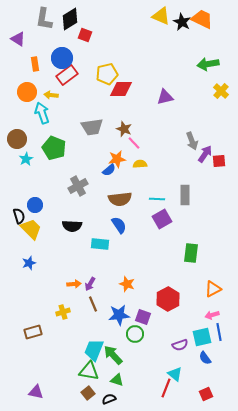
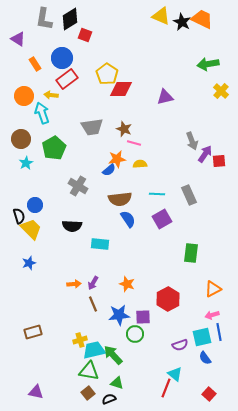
orange rectangle at (35, 64): rotated 24 degrees counterclockwise
yellow pentagon at (107, 74): rotated 25 degrees counterclockwise
red rectangle at (67, 75): moved 4 px down
orange circle at (27, 92): moved 3 px left, 4 px down
brown circle at (17, 139): moved 4 px right
pink line at (134, 143): rotated 32 degrees counterclockwise
green pentagon at (54, 148): rotated 20 degrees clockwise
cyan star at (26, 159): moved 4 px down
gray cross at (78, 186): rotated 30 degrees counterclockwise
gray rectangle at (185, 195): moved 4 px right; rotated 24 degrees counterclockwise
cyan line at (157, 199): moved 5 px up
blue semicircle at (119, 225): moved 9 px right, 6 px up
purple arrow at (90, 284): moved 3 px right, 1 px up
yellow cross at (63, 312): moved 17 px right, 28 px down
purple square at (143, 317): rotated 21 degrees counterclockwise
cyan trapezoid at (94, 350): rotated 55 degrees clockwise
green triangle at (117, 380): moved 3 px down
red square at (206, 394): moved 3 px right; rotated 24 degrees counterclockwise
